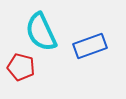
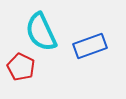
red pentagon: rotated 12 degrees clockwise
